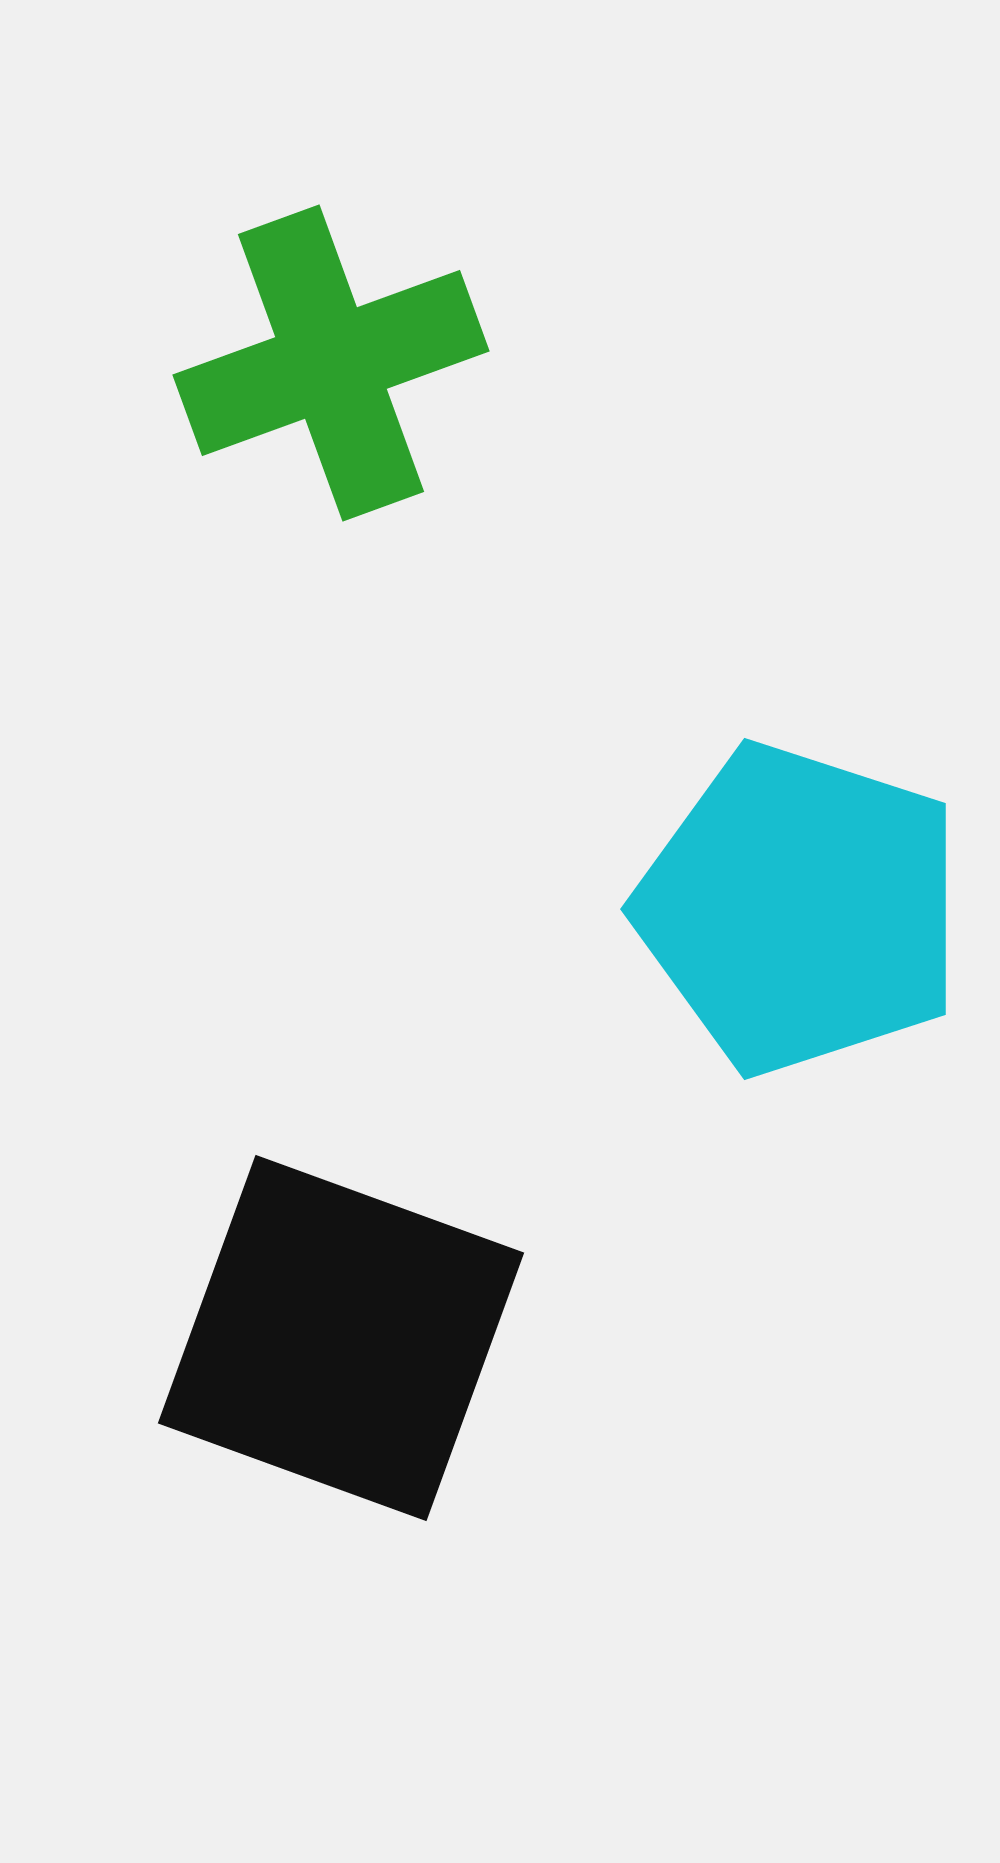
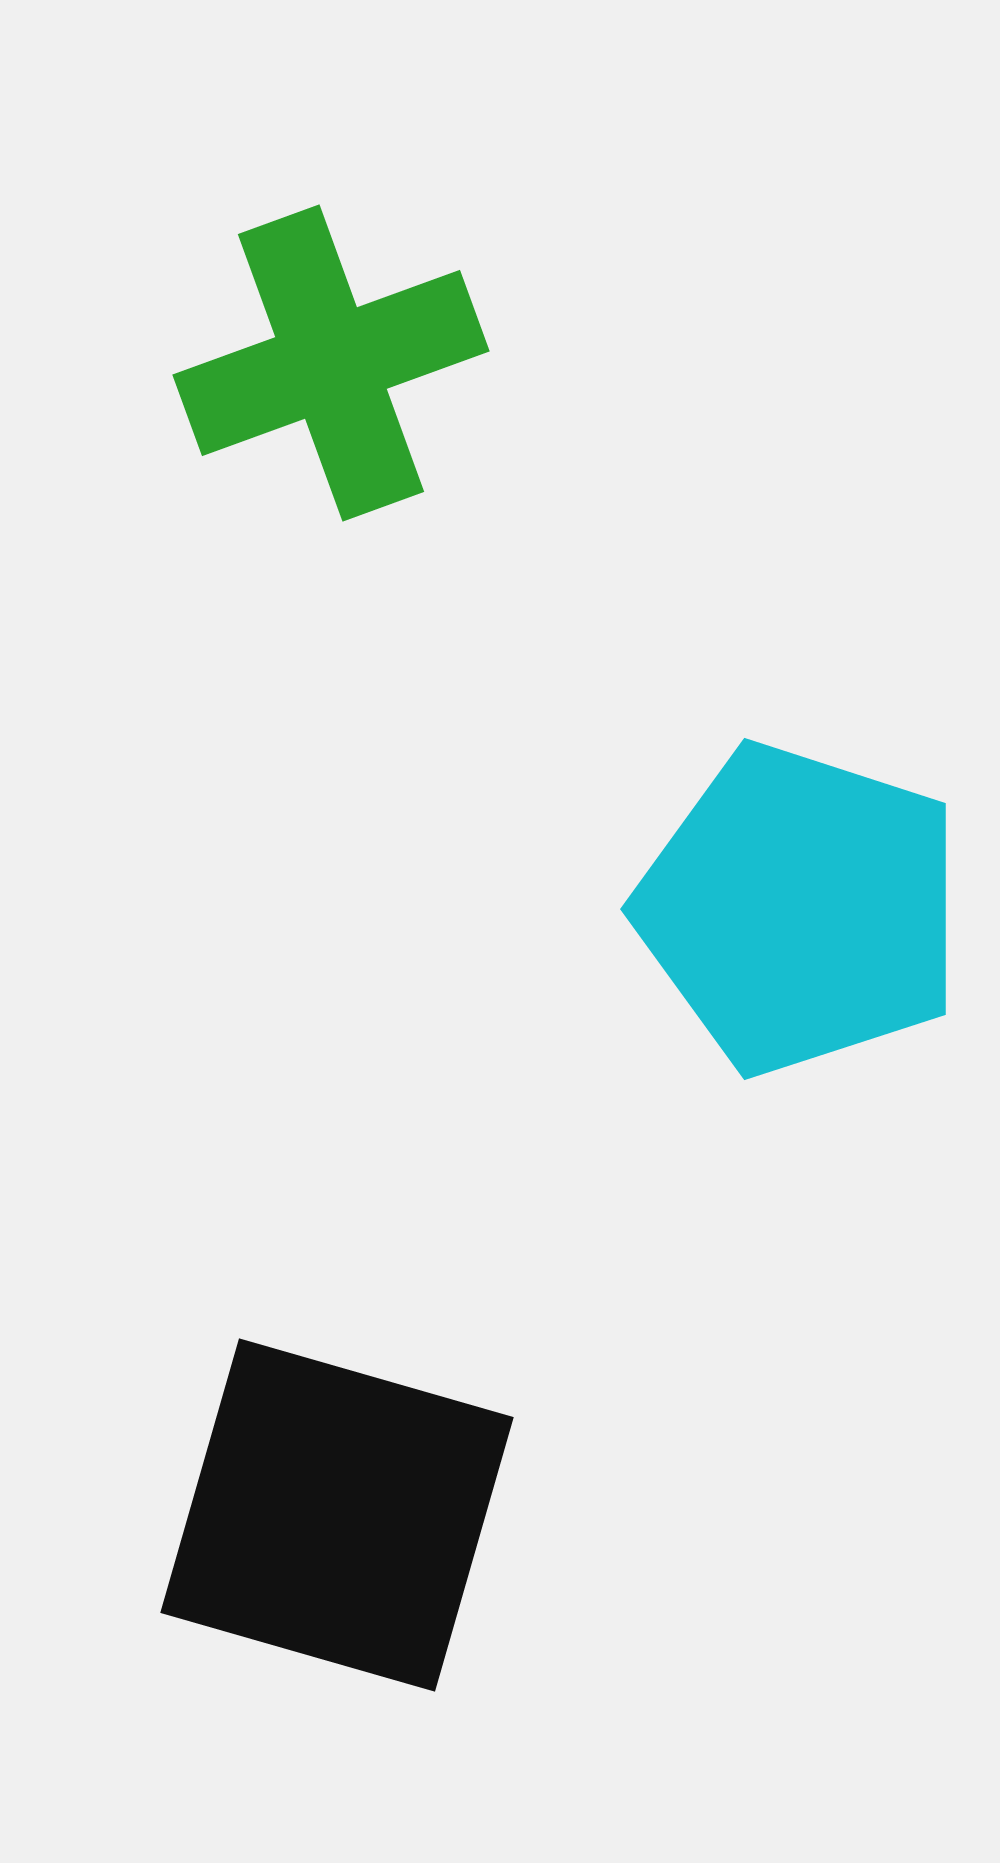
black square: moved 4 px left, 177 px down; rotated 4 degrees counterclockwise
